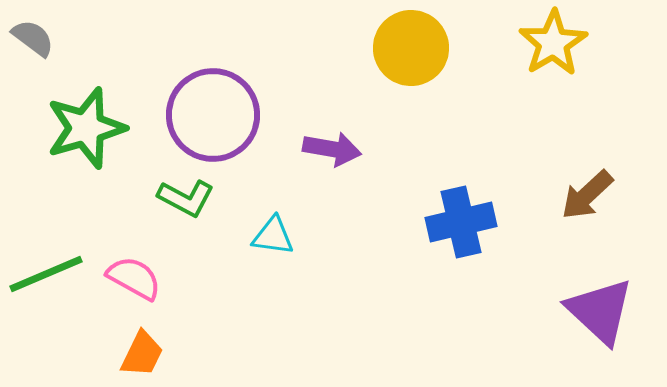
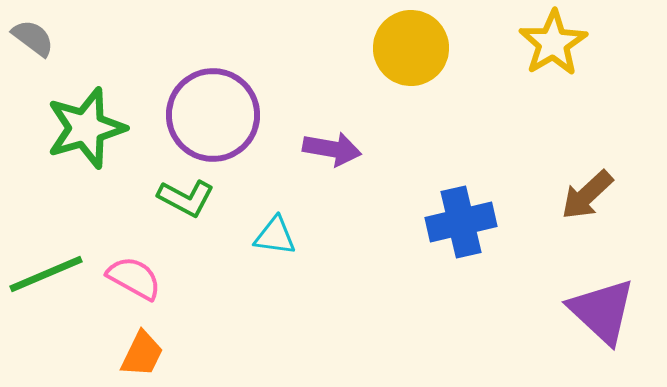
cyan triangle: moved 2 px right
purple triangle: moved 2 px right
